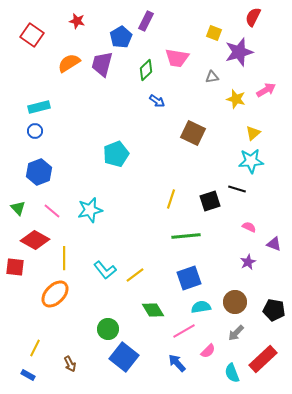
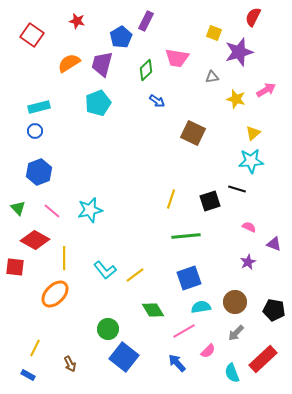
cyan pentagon at (116, 154): moved 18 px left, 51 px up
